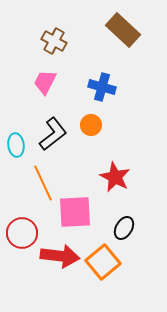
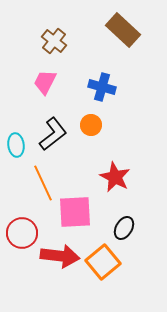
brown cross: rotated 10 degrees clockwise
